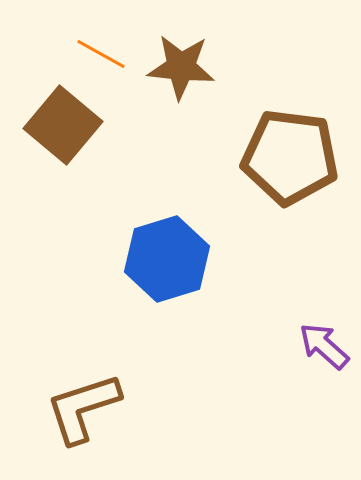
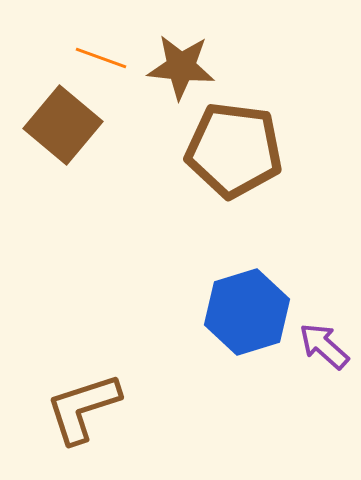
orange line: moved 4 px down; rotated 9 degrees counterclockwise
brown pentagon: moved 56 px left, 7 px up
blue hexagon: moved 80 px right, 53 px down
